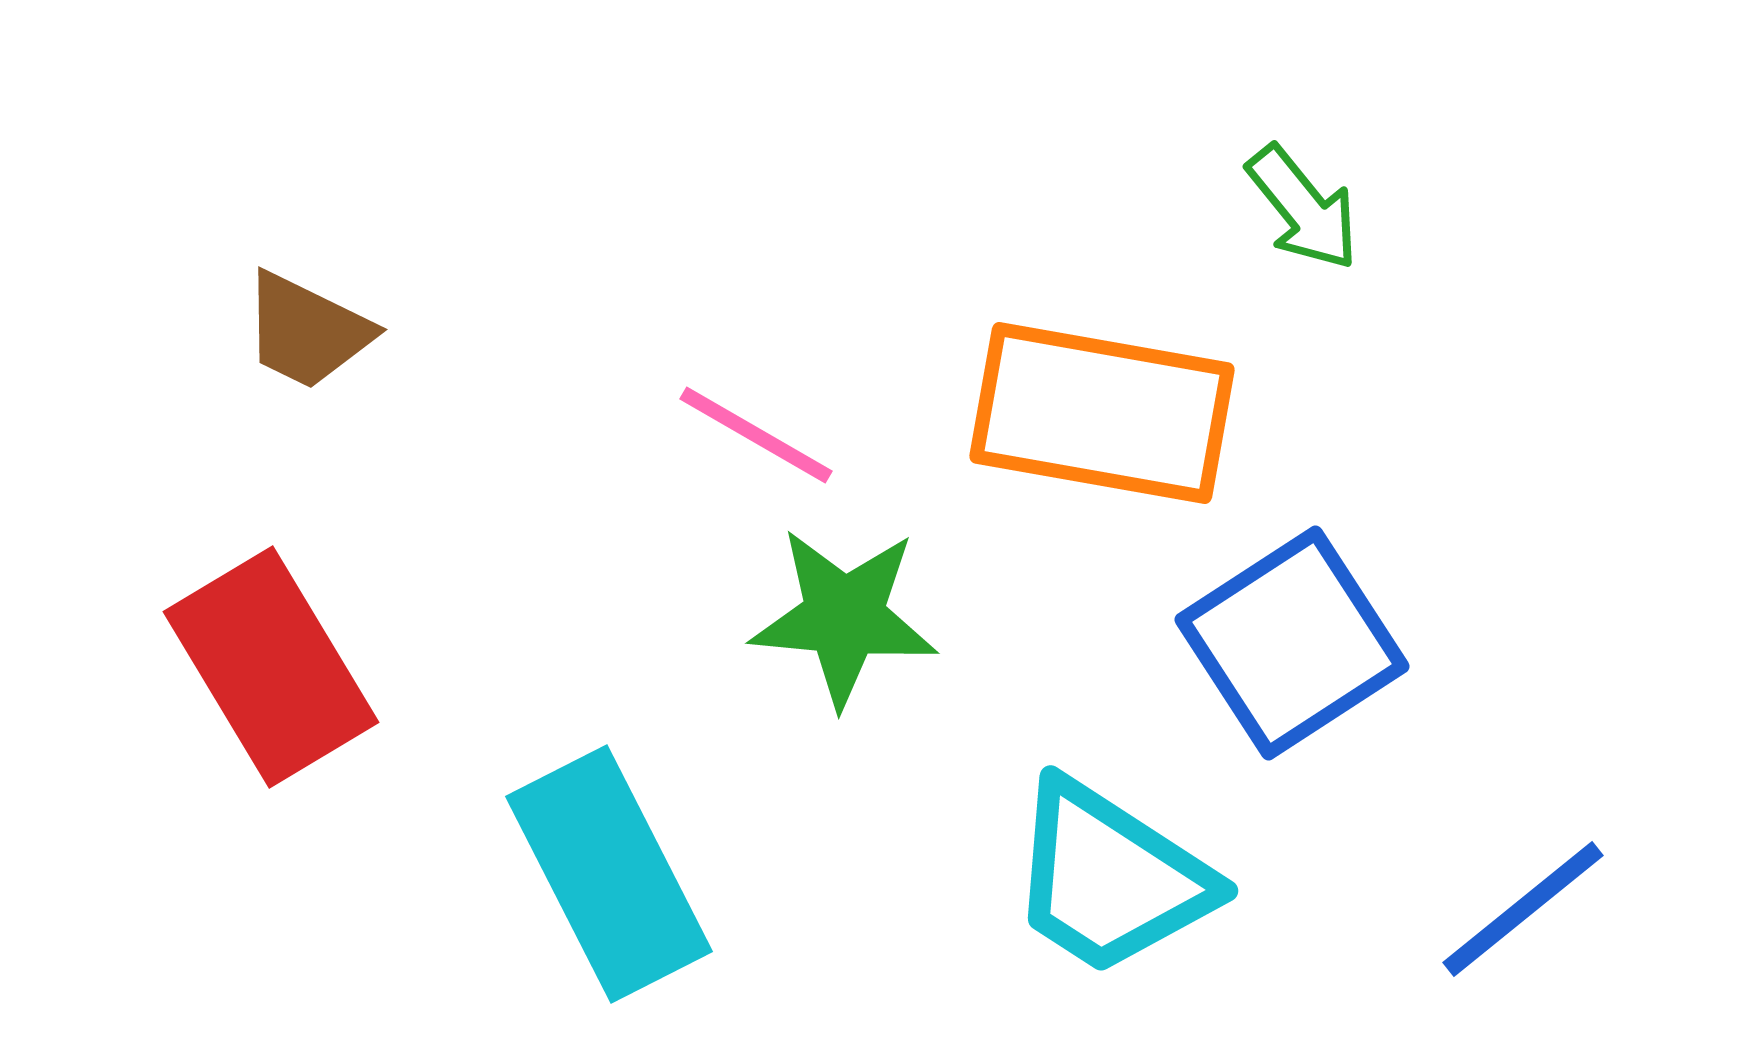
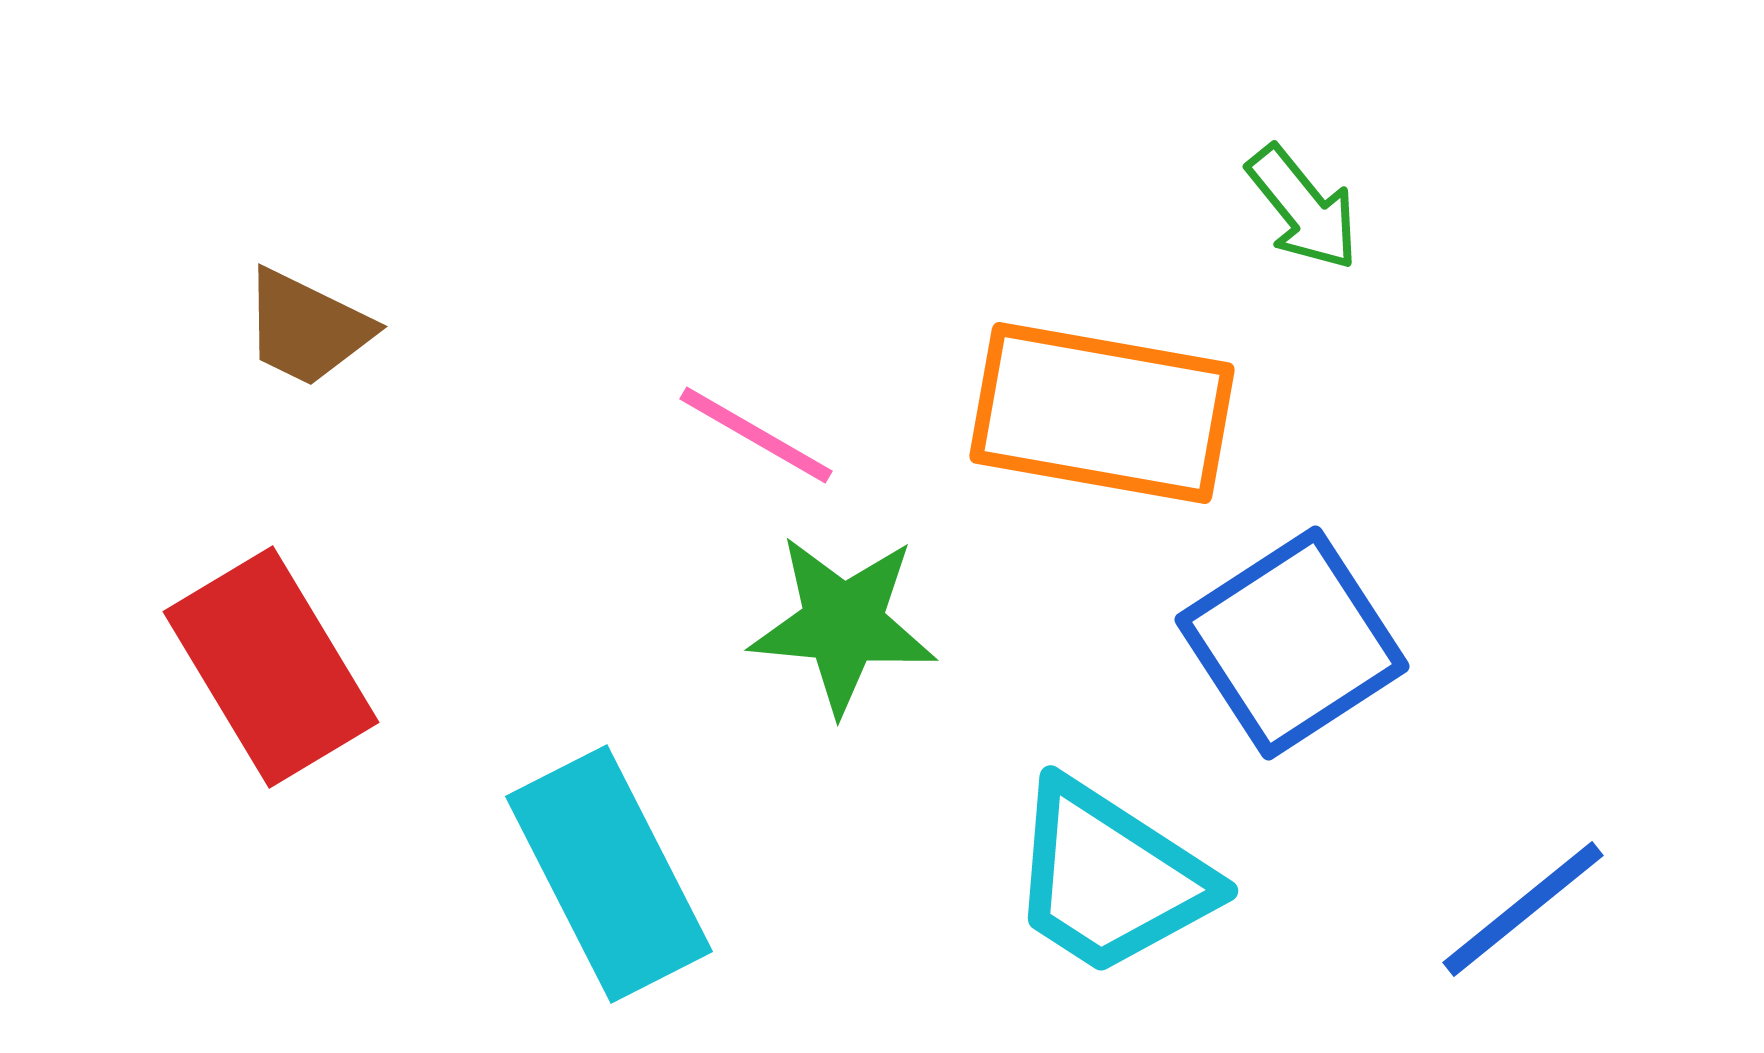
brown trapezoid: moved 3 px up
green star: moved 1 px left, 7 px down
